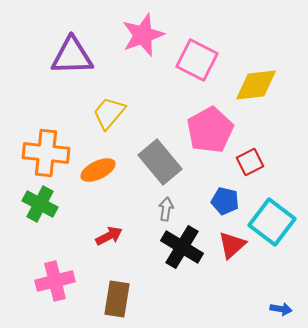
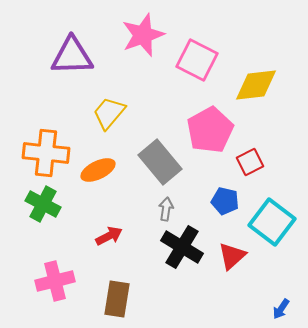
green cross: moved 3 px right
red triangle: moved 11 px down
blue arrow: rotated 115 degrees clockwise
